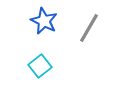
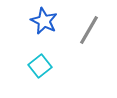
gray line: moved 2 px down
